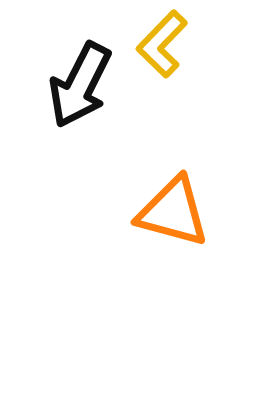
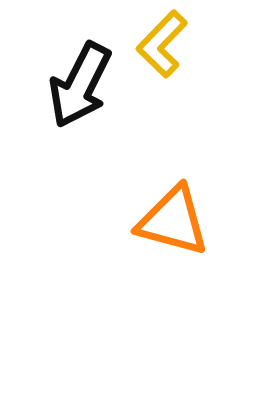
orange triangle: moved 9 px down
